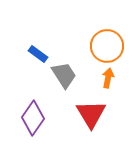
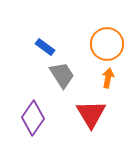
orange circle: moved 2 px up
blue rectangle: moved 7 px right, 7 px up
gray trapezoid: moved 2 px left
